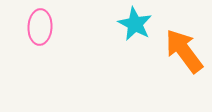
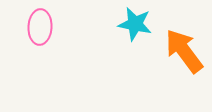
cyan star: rotated 16 degrees counterclockwise
